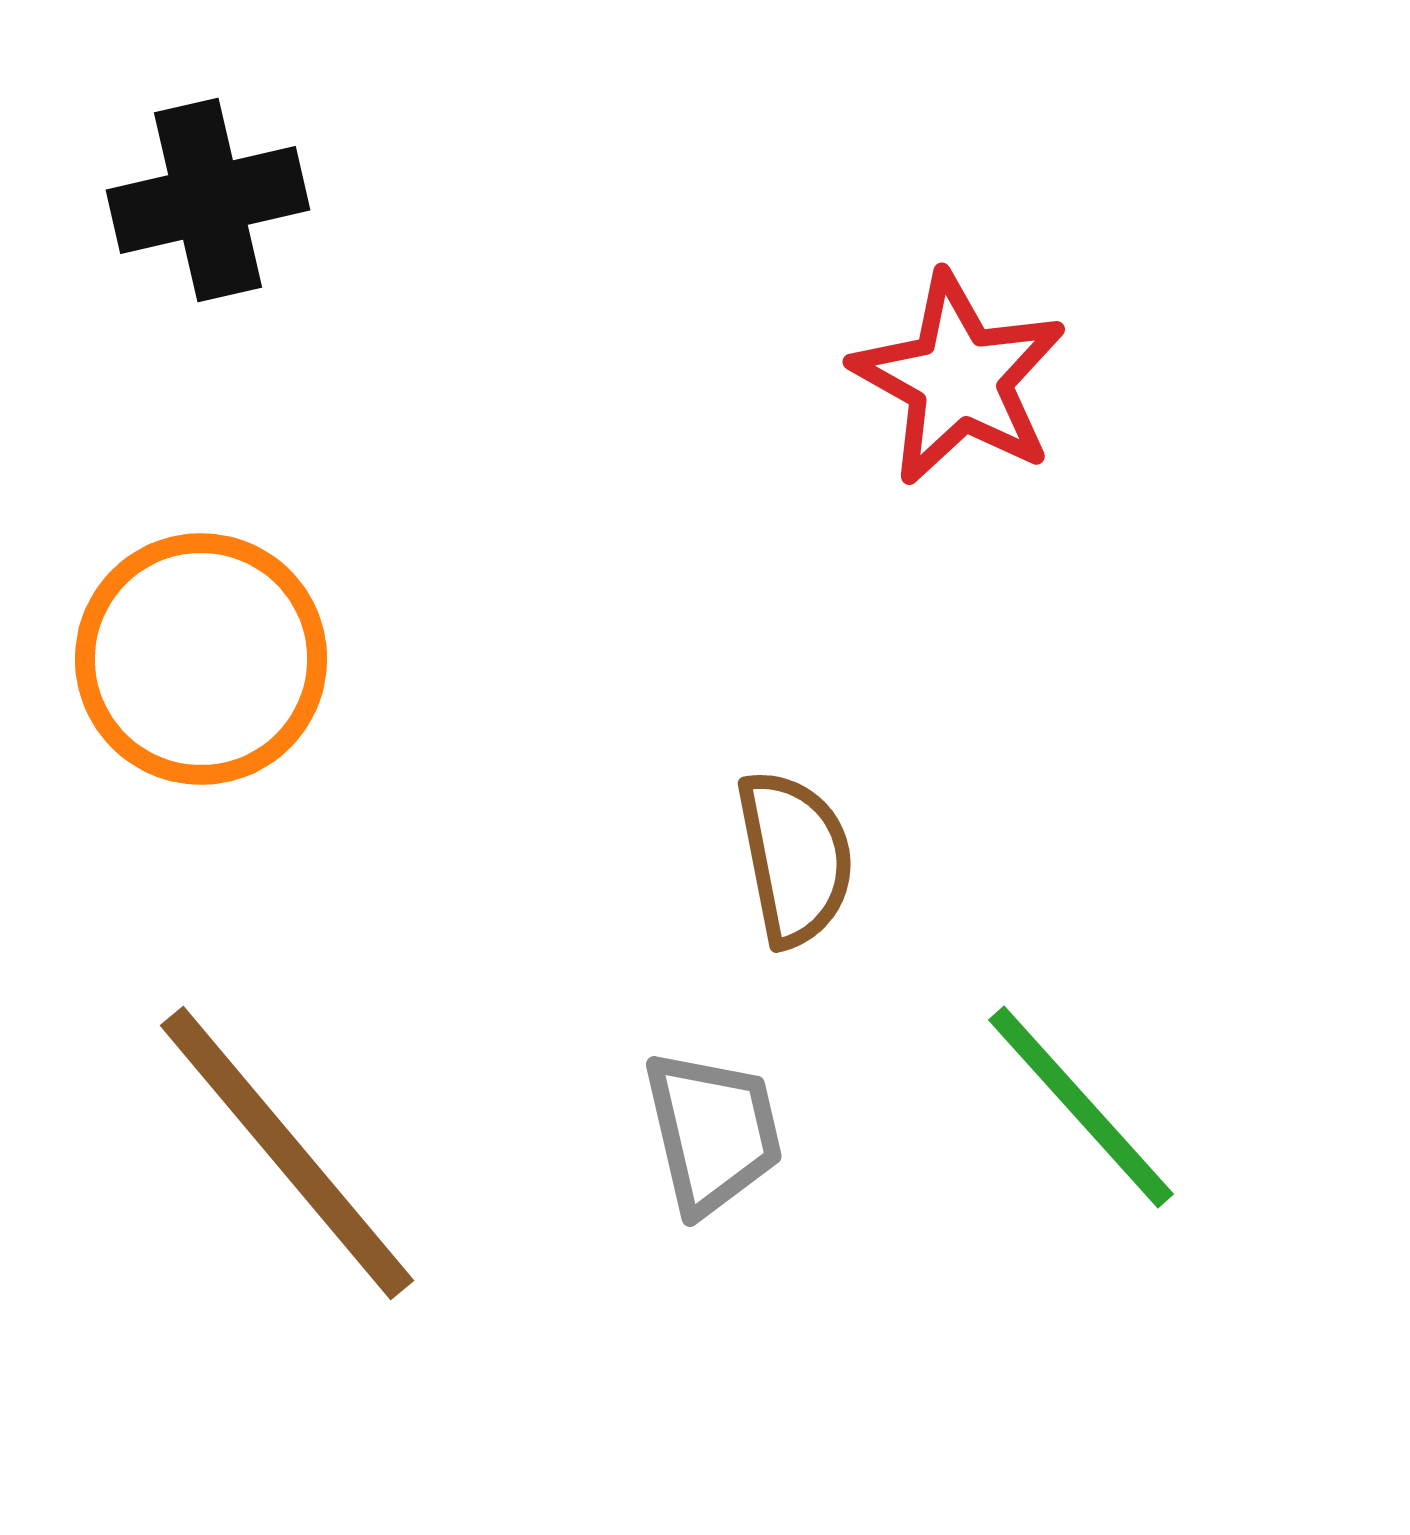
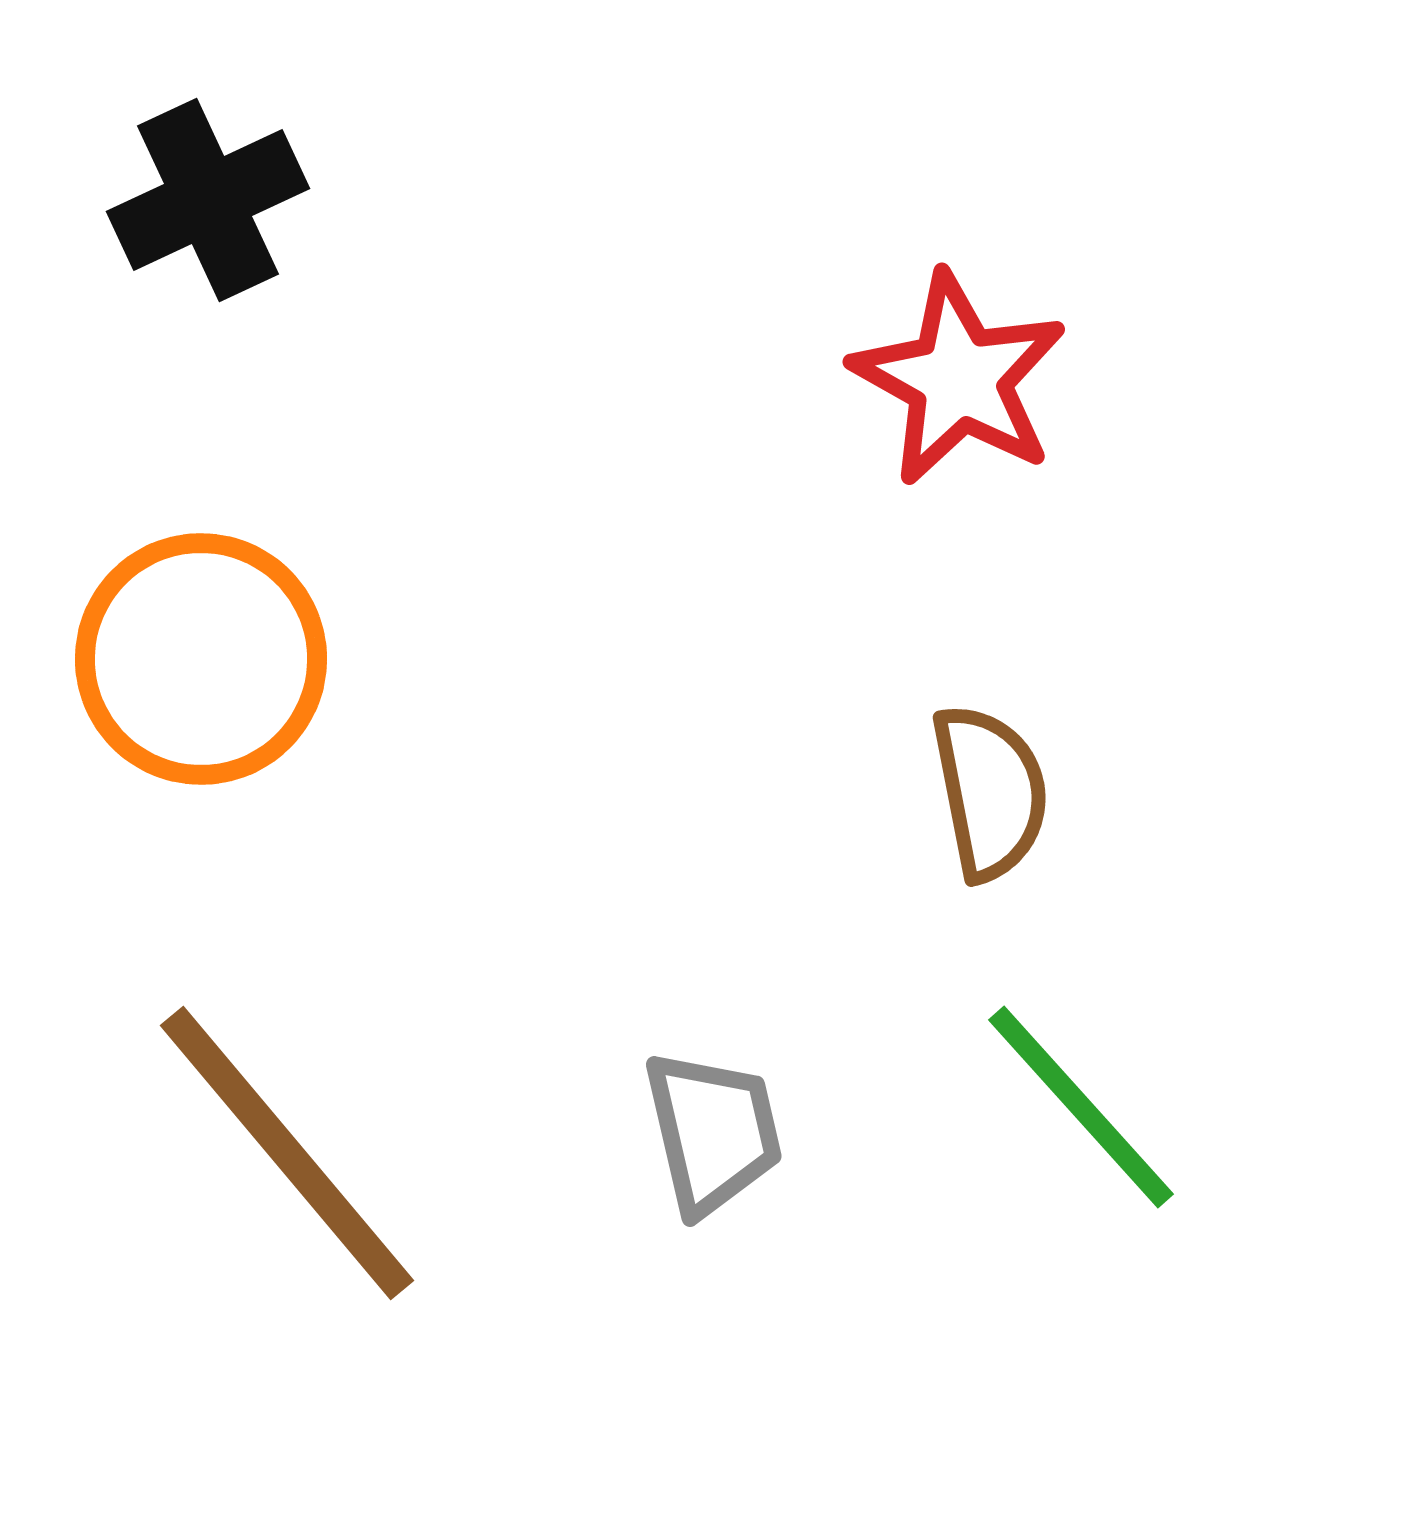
black cross: rotated 12 degrees counterclockwise
brown semicircle: moved 195 px right, 66 px up
